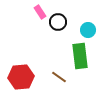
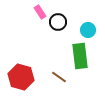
red hexagon: rotated 20 degrees clockwise
